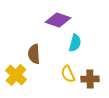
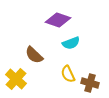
cyan semicircle: moved 4 px left; rotated 54 degrees clockwise
brown semicircle: moved 1 px down; rotated 42 degrees counterclockwise
yellow cross: moved 4 px down
brown cross: moved 4 px down; rotated 18 degrees clockwise
